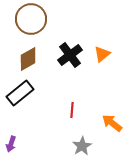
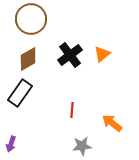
black rectangle: rotated 16 degrees counterclockwise
gray star: rotated 24 degrees clockwise
